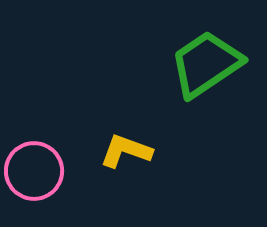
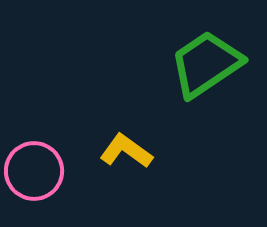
yellow L-shape: rotated 16 degrees clockwise
